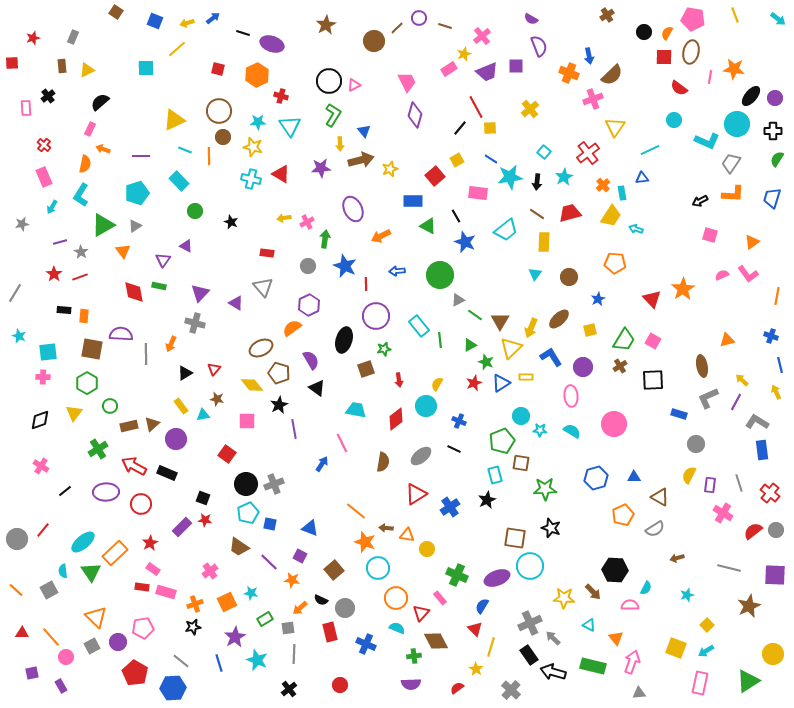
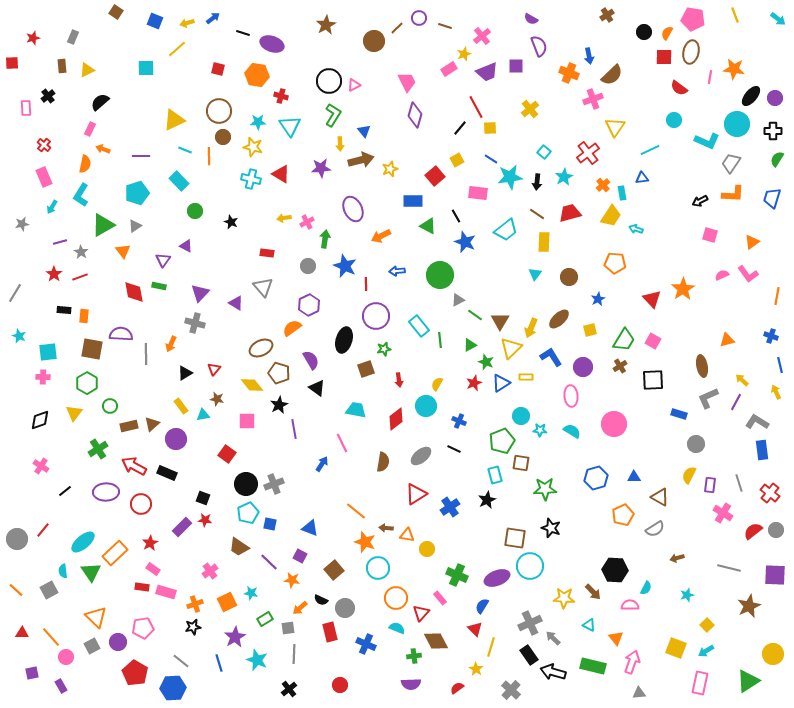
orange hexagon at (257, 75): rotated 25 degrees counterclockwise
